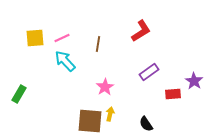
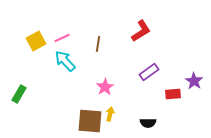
yellow square: moved 1 px right, 3 px down; rotated 24 degrees counterclockwise
black semicircle: moved 2 px right, 1 px up; rotated 56 degrees counterclockwise
